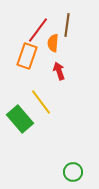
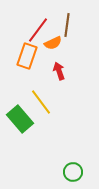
orange semicircle: rotated 120 degrees counterclockwise
